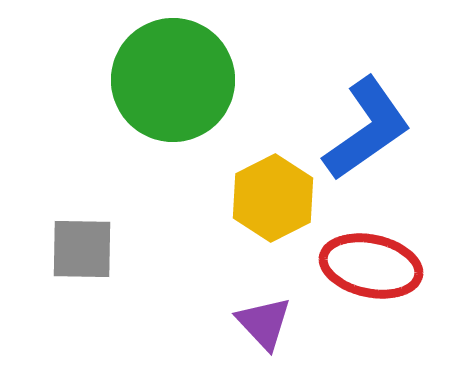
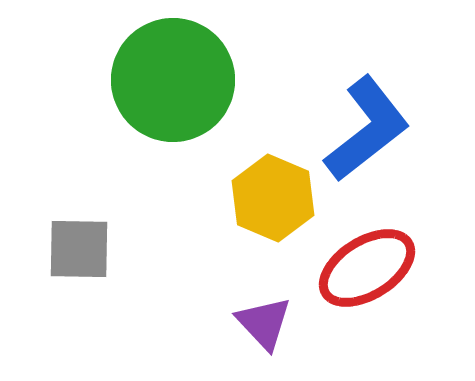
blue L-shape: rotated 3 degrees counterclockwise
yellow hexagon: rotated 10 degrees counterclockwise
gray square: moved 3 px left
red ellipse: moved 4 px left, 2 px down; rotated 44 degrees counterclockwise
